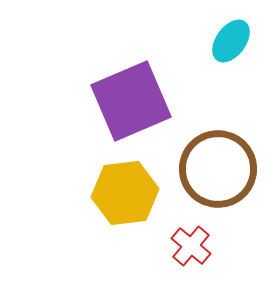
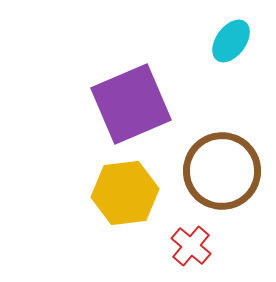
purple square: moved 3 px down
brown circle: moved 4 px right, 2 px down
